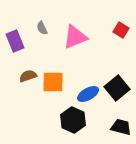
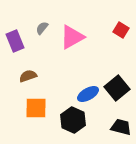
gray semicircle: rotated 64 degrees clockwise
pink triangle: moved 3 px left; rotated 8 degrees counterclockwise
orange square: moved 17 px left, 26 px down
